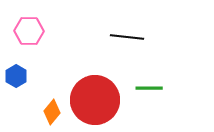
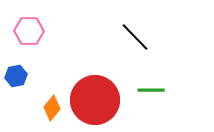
black line: moved 8 px right; rotated 40 degrees clockwise
blue hexagon: rotated 20 degrees clockwise
green line: moved 2 px right, 2 px down
orange diamond: moved 4 px up
